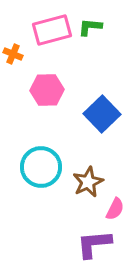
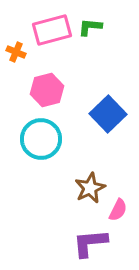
orange cross: moved 3 px right, 2 px up
pink hexagon: rotated 12 degrees counterclockwise
blue square: moved 6 px right
cyan circle: moved 28 px up
brown star: moved 2 px right, 6 px down
pink semicircle: moved 3 px right, 1 px down
purple L-shape: moved 4 px left, 1 px up
